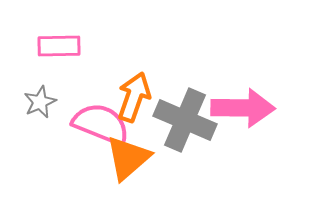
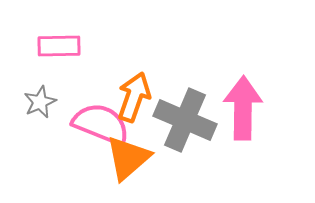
pink arrow: rotated 90 degrees counterclockwise
